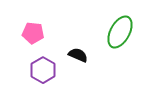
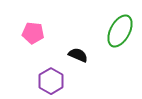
green ellipse: moved 1 px up
purple hexagon: moved 8 px right, 11 px down
